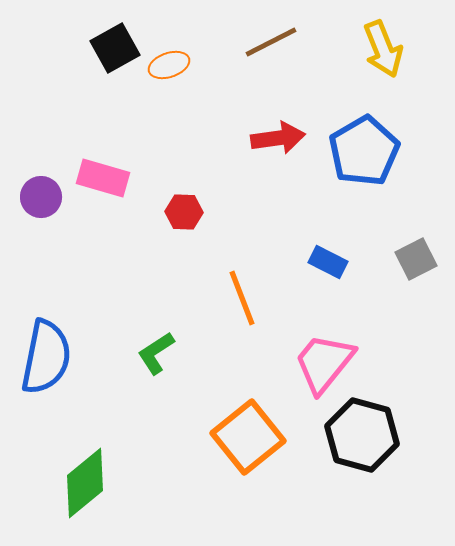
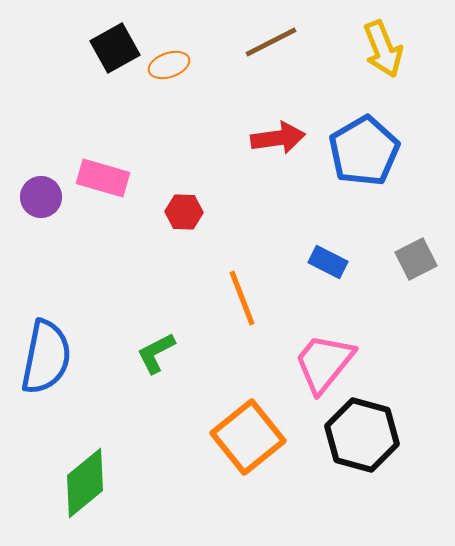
green L-shape: rotated 6 degrees clockwise
